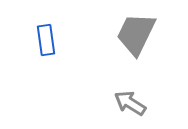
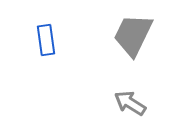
gray trapezoid: moved 3 px left, 1 px down
